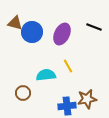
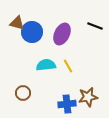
brown triangle: moved 2 px right
black line: moved 1 px right, 1 px up
cyan semicircle: moved 10 px up
brown star: moved 1 px right, 2 px up
blue cross: moved 2 px up
